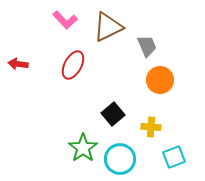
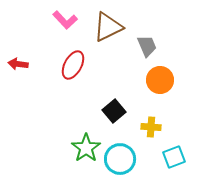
black square: moved 1 px right, 3 px up
green star: moved 3 px right
